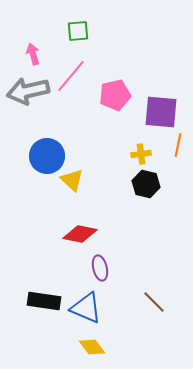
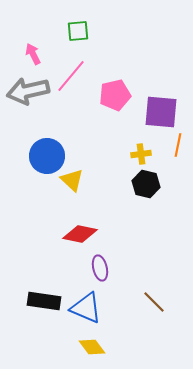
pink arrow: rotated 10 degrees counterclockwise
